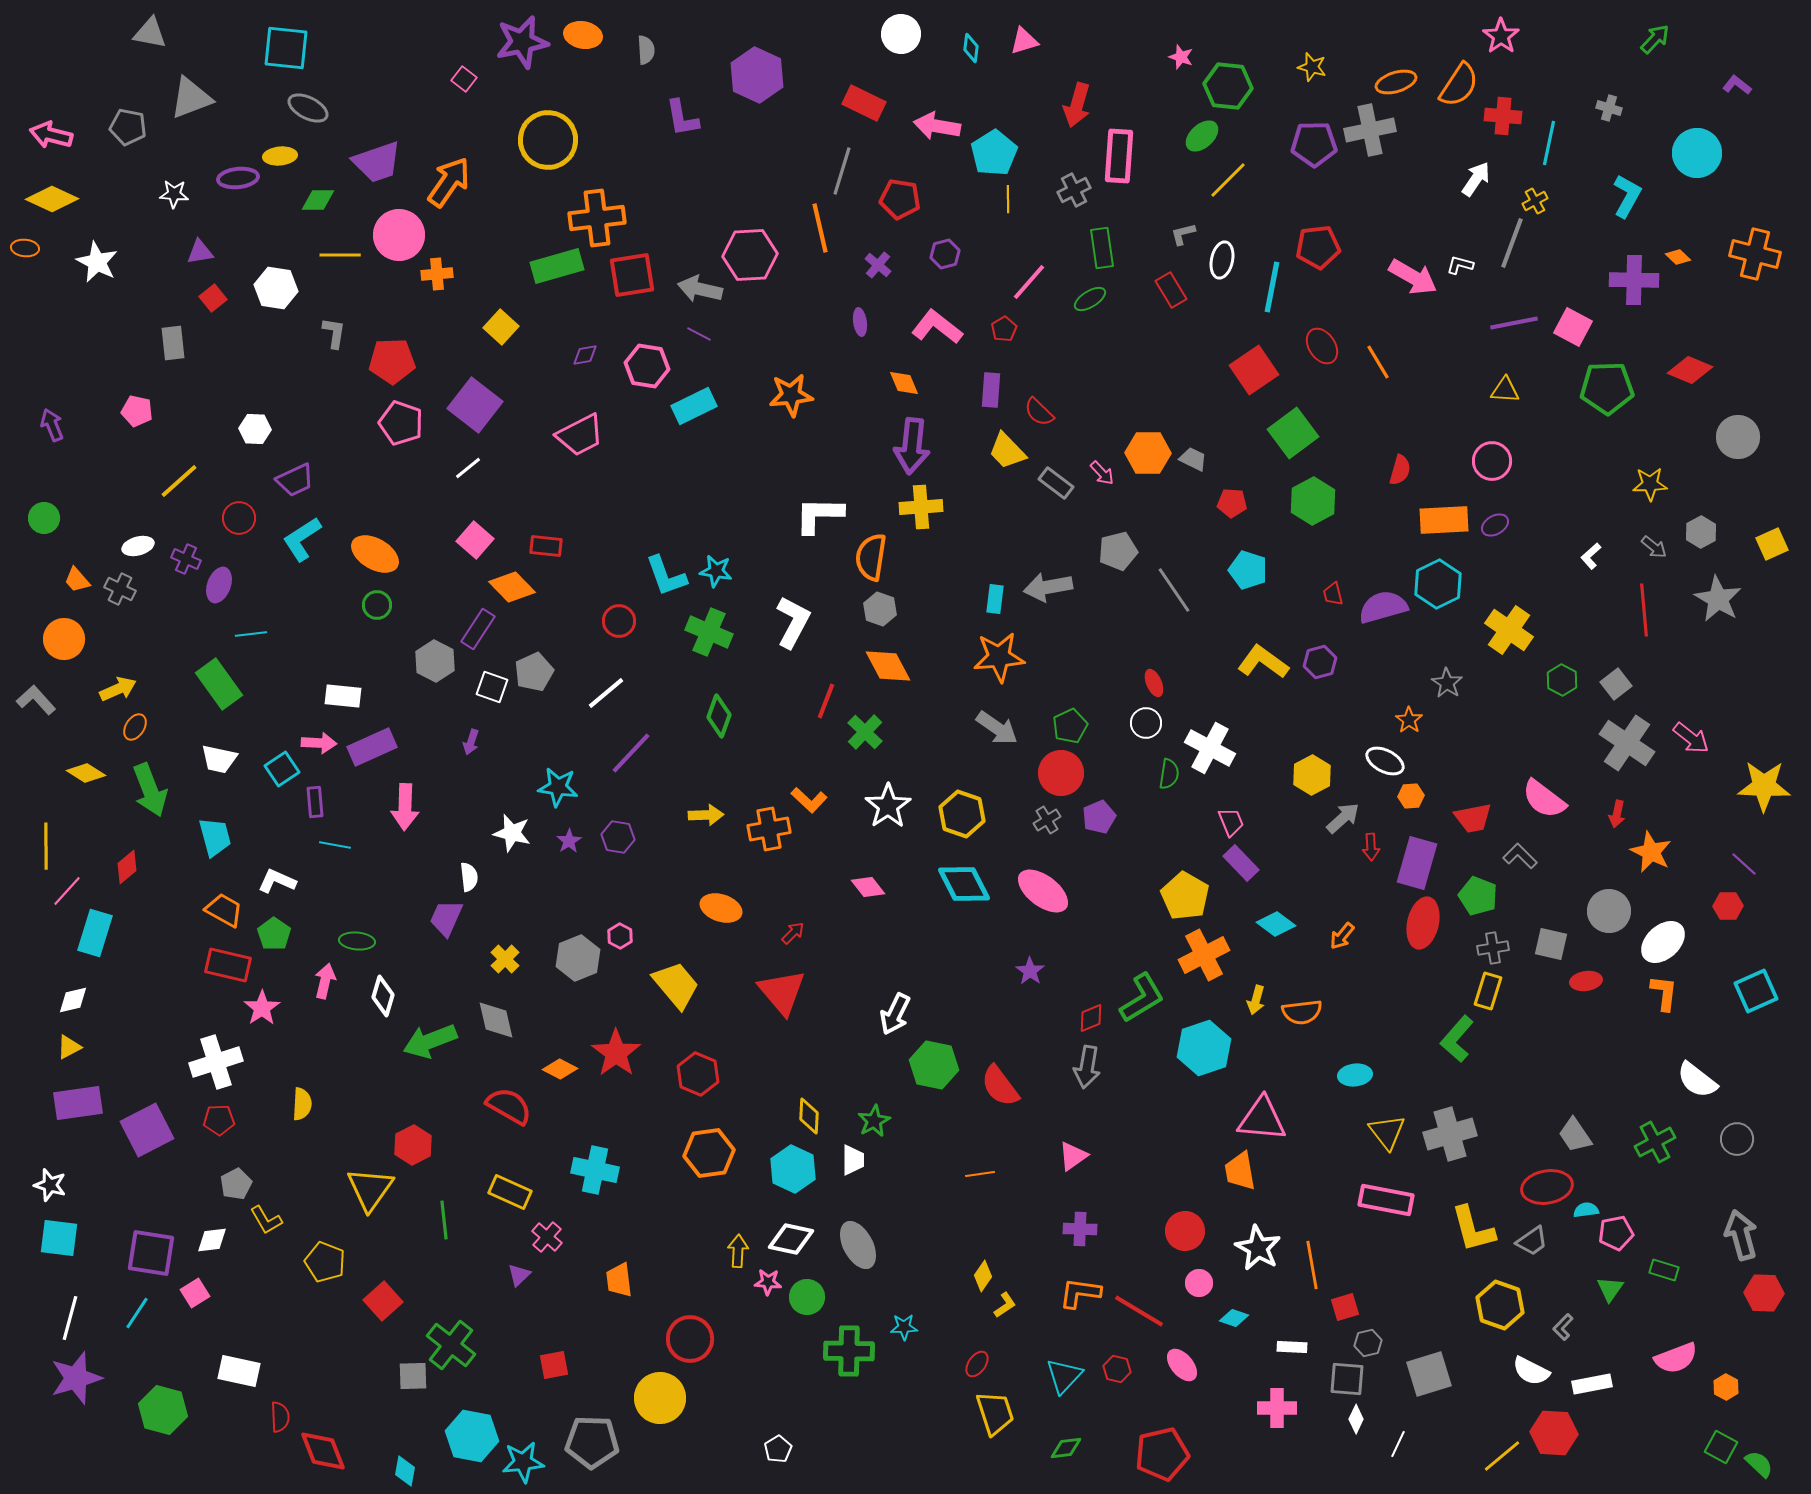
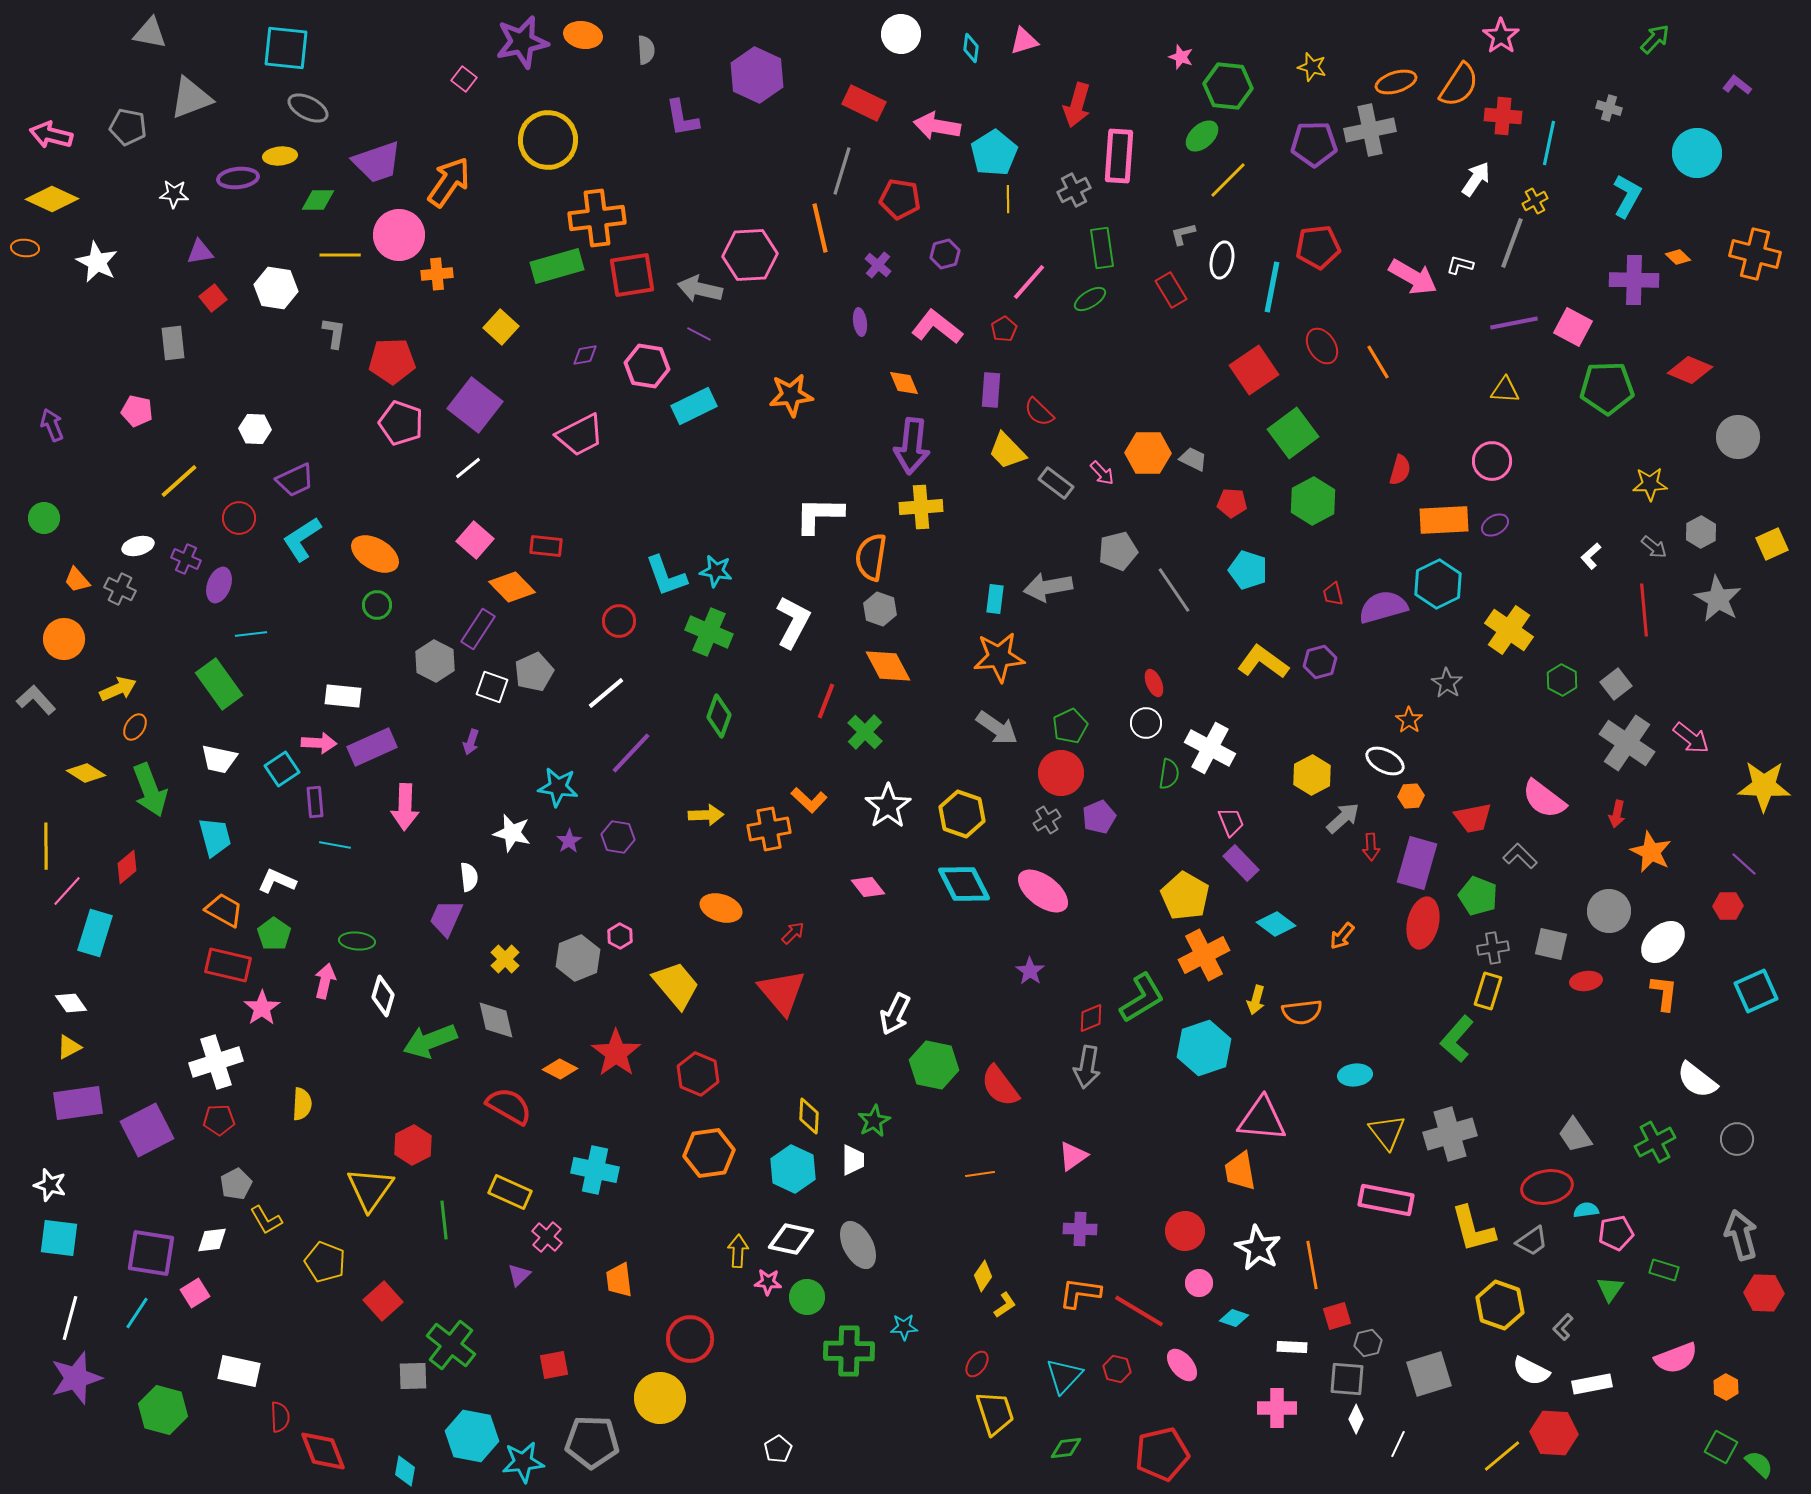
white diamond at (73, 1000): moved 2 px left, 3 px down; rotated 68 degrees clockwise
red square at (1345, 1307): moved 8 px left, 9 px down
